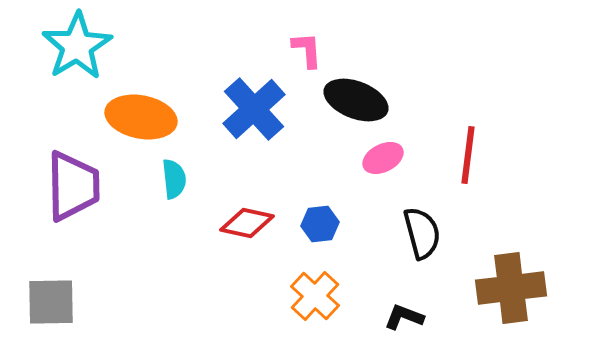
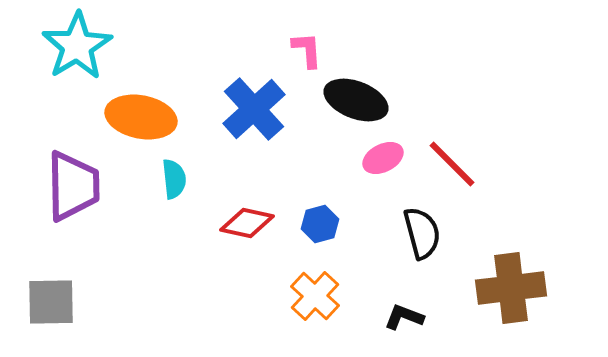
red line: moved 16 px left, 9 px down; rotated 52 degrees counterclockwise
blue hexagon: rotated 9 degrees counterclockwise
